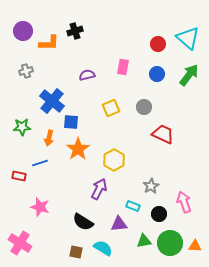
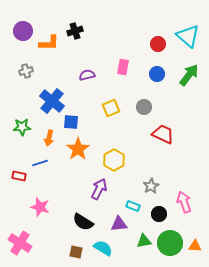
cyan triangle: moved 2 px up
